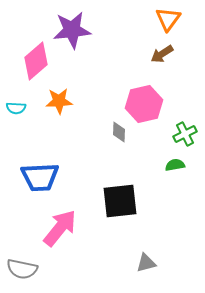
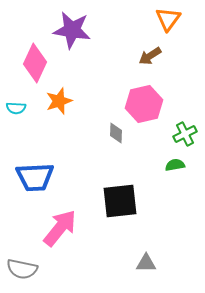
purple star: rotated 15 degrees clockwise
brown arrow: moved 12 px left, 2 px down
pink diamond: moved 1 px left, 2 px down; rotated 24 degrees counterclockwise
orange star: rotated 16 degrees counterclockwise
gray diamond: moved 3 px left, 1 px down
blue trapezoid: moved 5 px left
gray triangle: rotated 15 degrees clockwise
